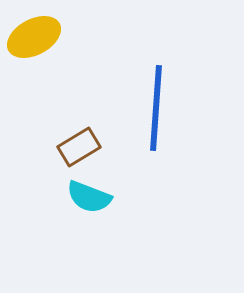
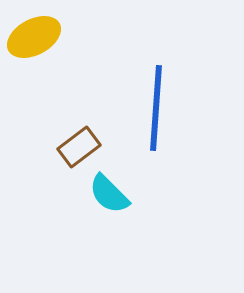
brown rectangle: rotated 6 degrees counterclockwise
cyan semicircle: moved 20 px right, 3 px up; rotated 24 degrees clockwise
